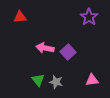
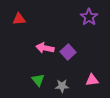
red triangle: moved 1 px left, 2 px down
gray star: moved 6 px right, 4 px down; rotated 16 degrees counterclockwise
